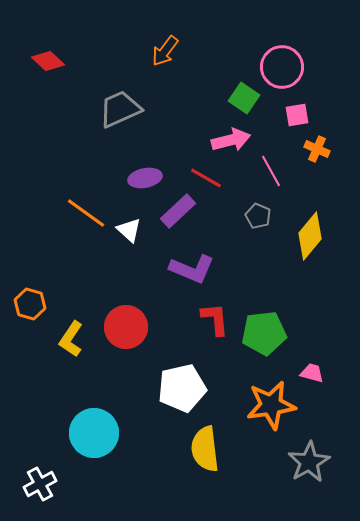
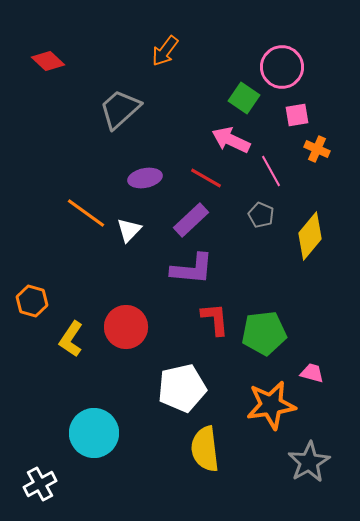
gray trapezoid: rotated 18 degrees counterclockwise
pink arrow: rotated 141 degrees counterclockwise
purple rectangle: moved 13 px right, 9 px down
gray pentagon: moved 3 px right, 1 px up
white triangle: rotated 32 degrees clockwise
purple L-shape: rotated 18 degrees counterclockwise
orange hexagon: moved 2 px right, 3 px up
